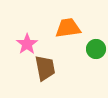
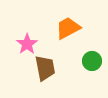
orange trapezoid: rotated 20 degrees counterclockwise
green circle: moved 4 px left, 12 px down
